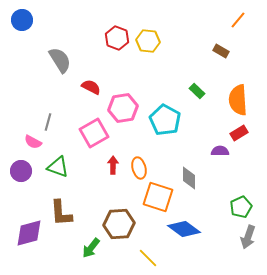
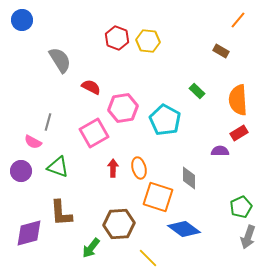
red arrow: moved 3 px down
